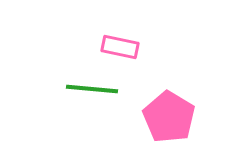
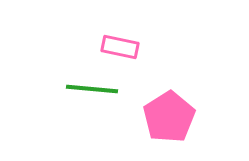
pink pentagon: rotated 9 degrees clockwise
